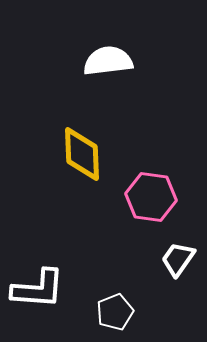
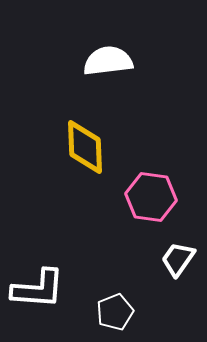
yellow diamond: moved 3 px right, 7 px up
